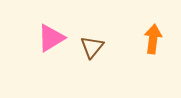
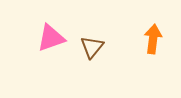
pink triangle: rotated 12 degrees clockwise
